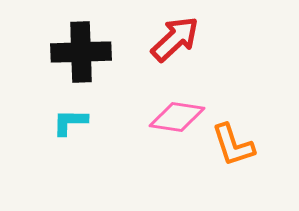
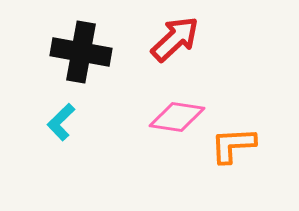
black cross: rotated 12 degrees clockwise
cyan L-shape: moved 9 px left; rotated 45 degrees counterclockwise
orange L-shape: rotated 105 degrees clockwise
